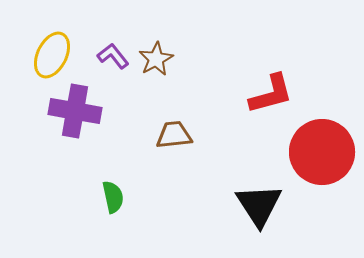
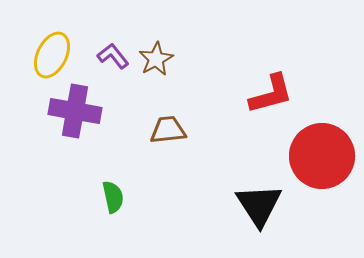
brown trapezoid: moved 6 px left, 5 px up
red circle: moved 4 px down
